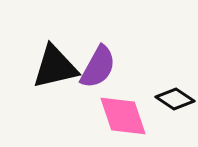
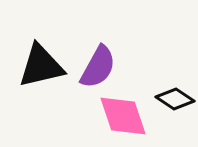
black triangle: moved 14 px left, 1 px up
